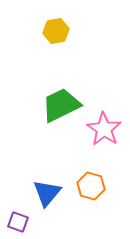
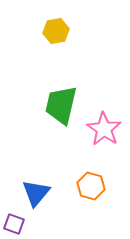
green trapezoid: rotated 51 degrees counterclockwise
blue triangle: moved 11 px left
purple square: moved 4 px left, 2 px down
